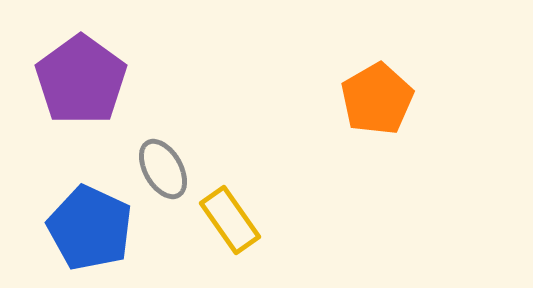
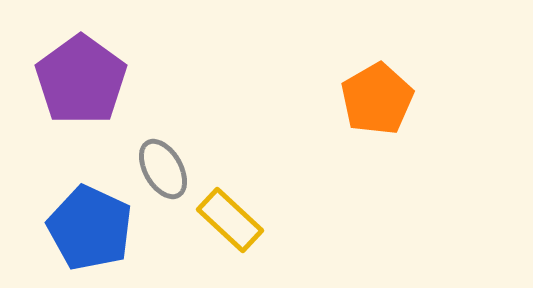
yellow rectangle: rotated 12 degrees counterclockwise
